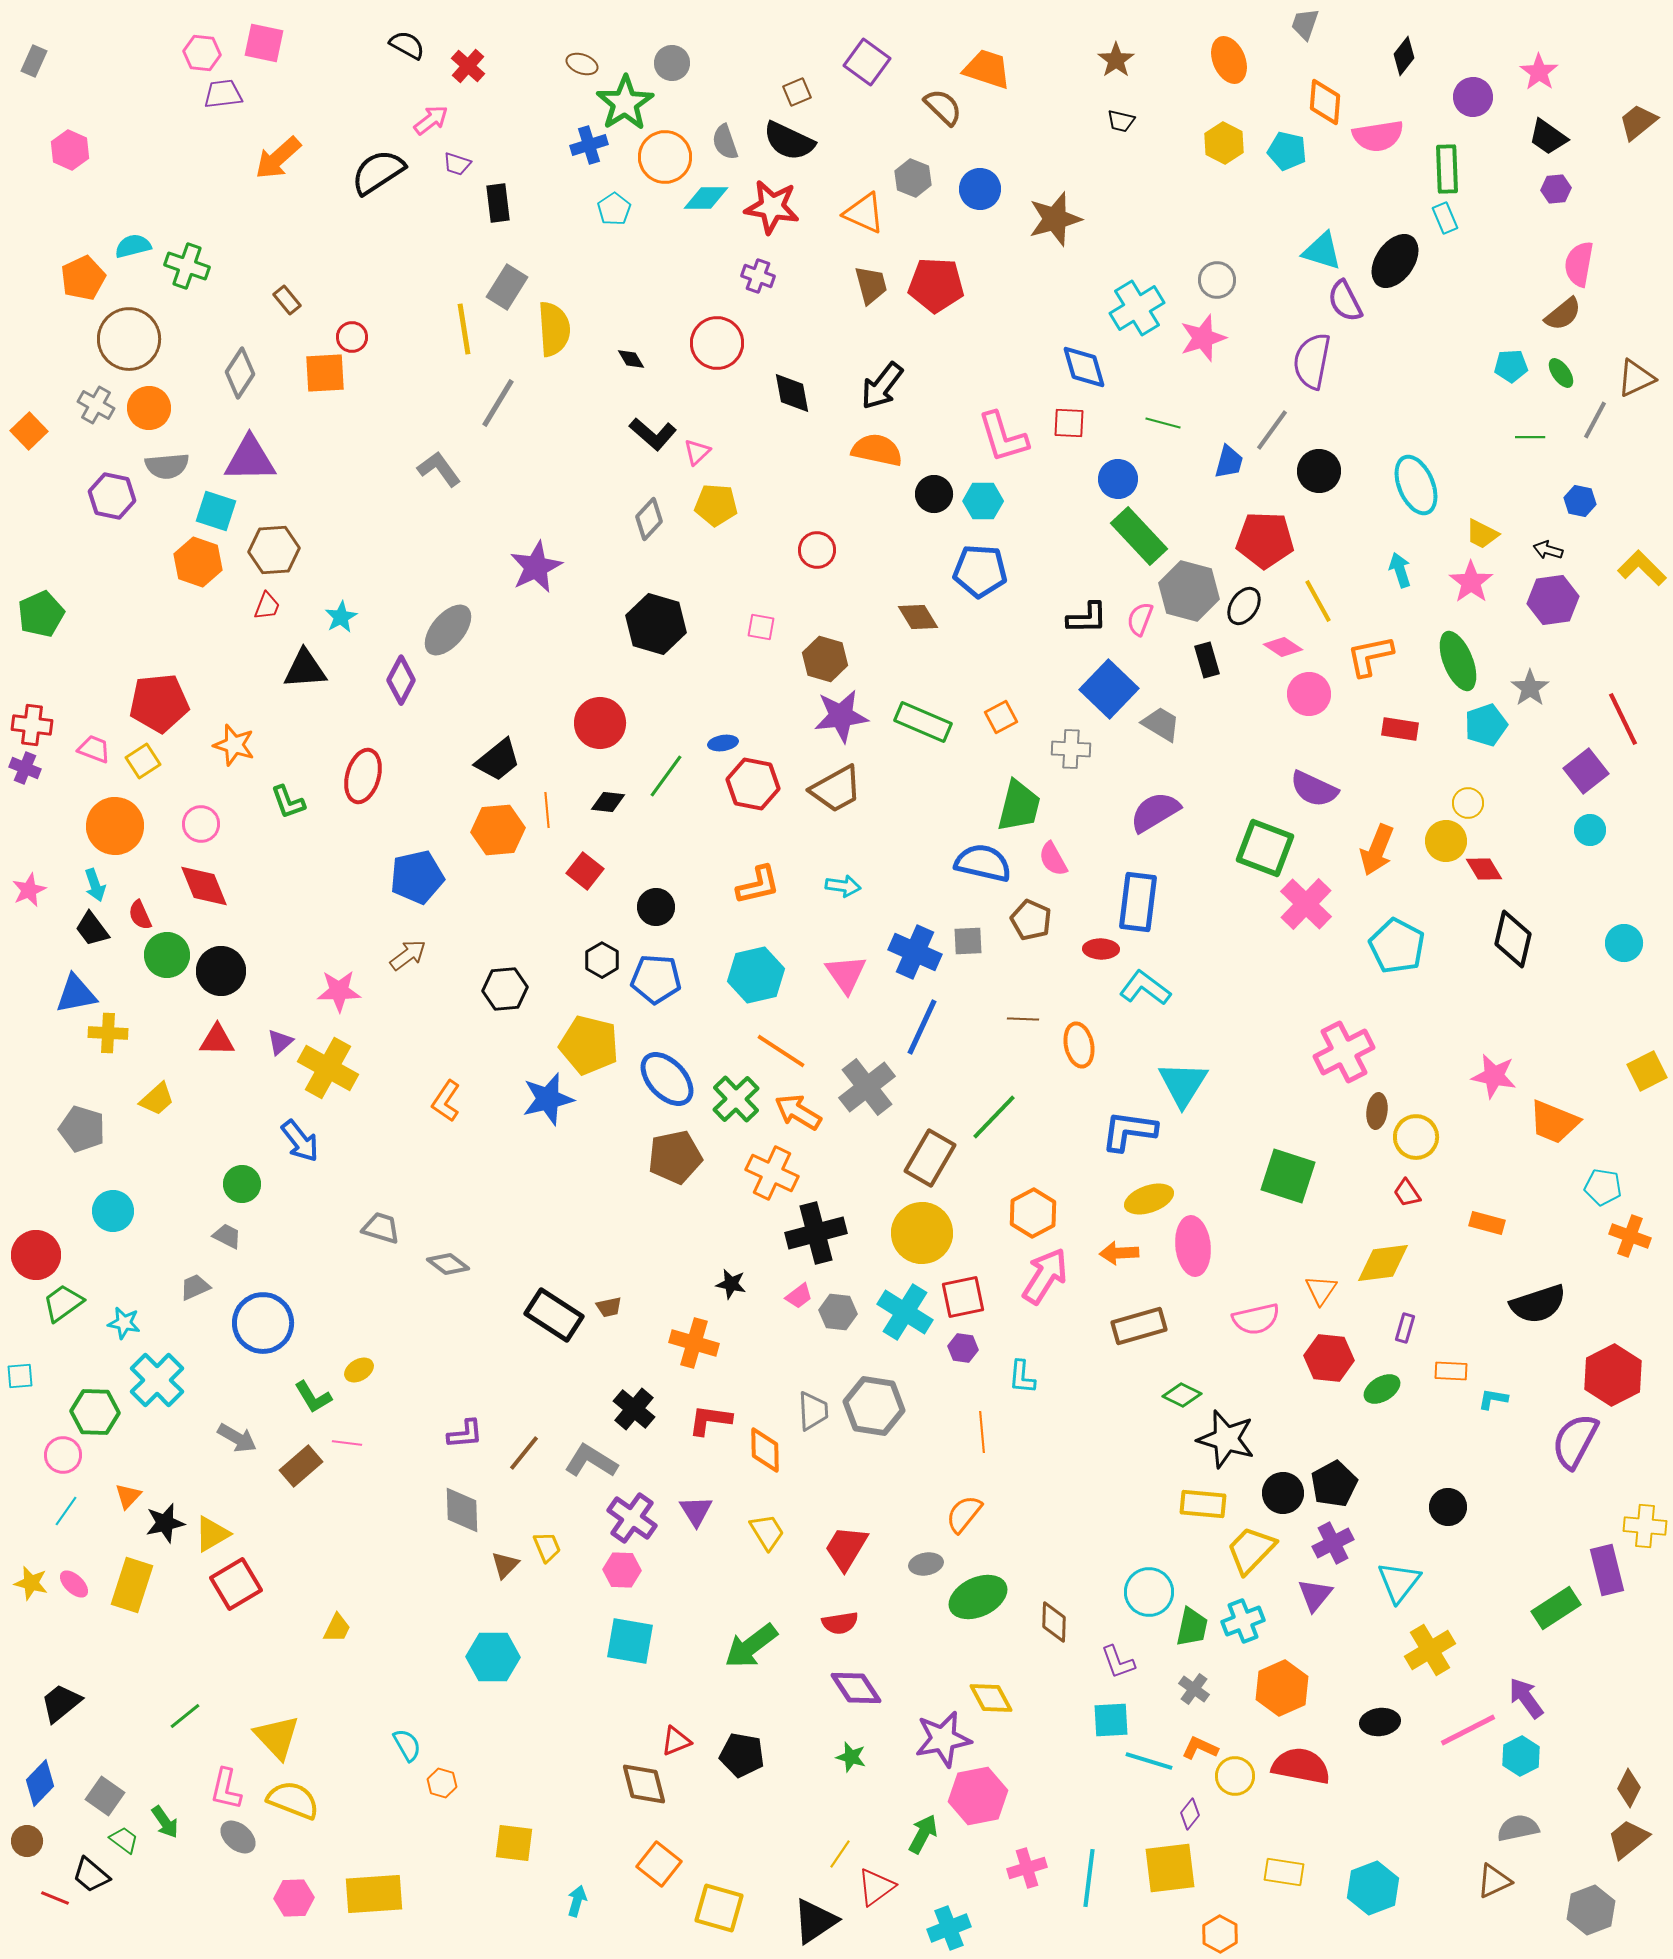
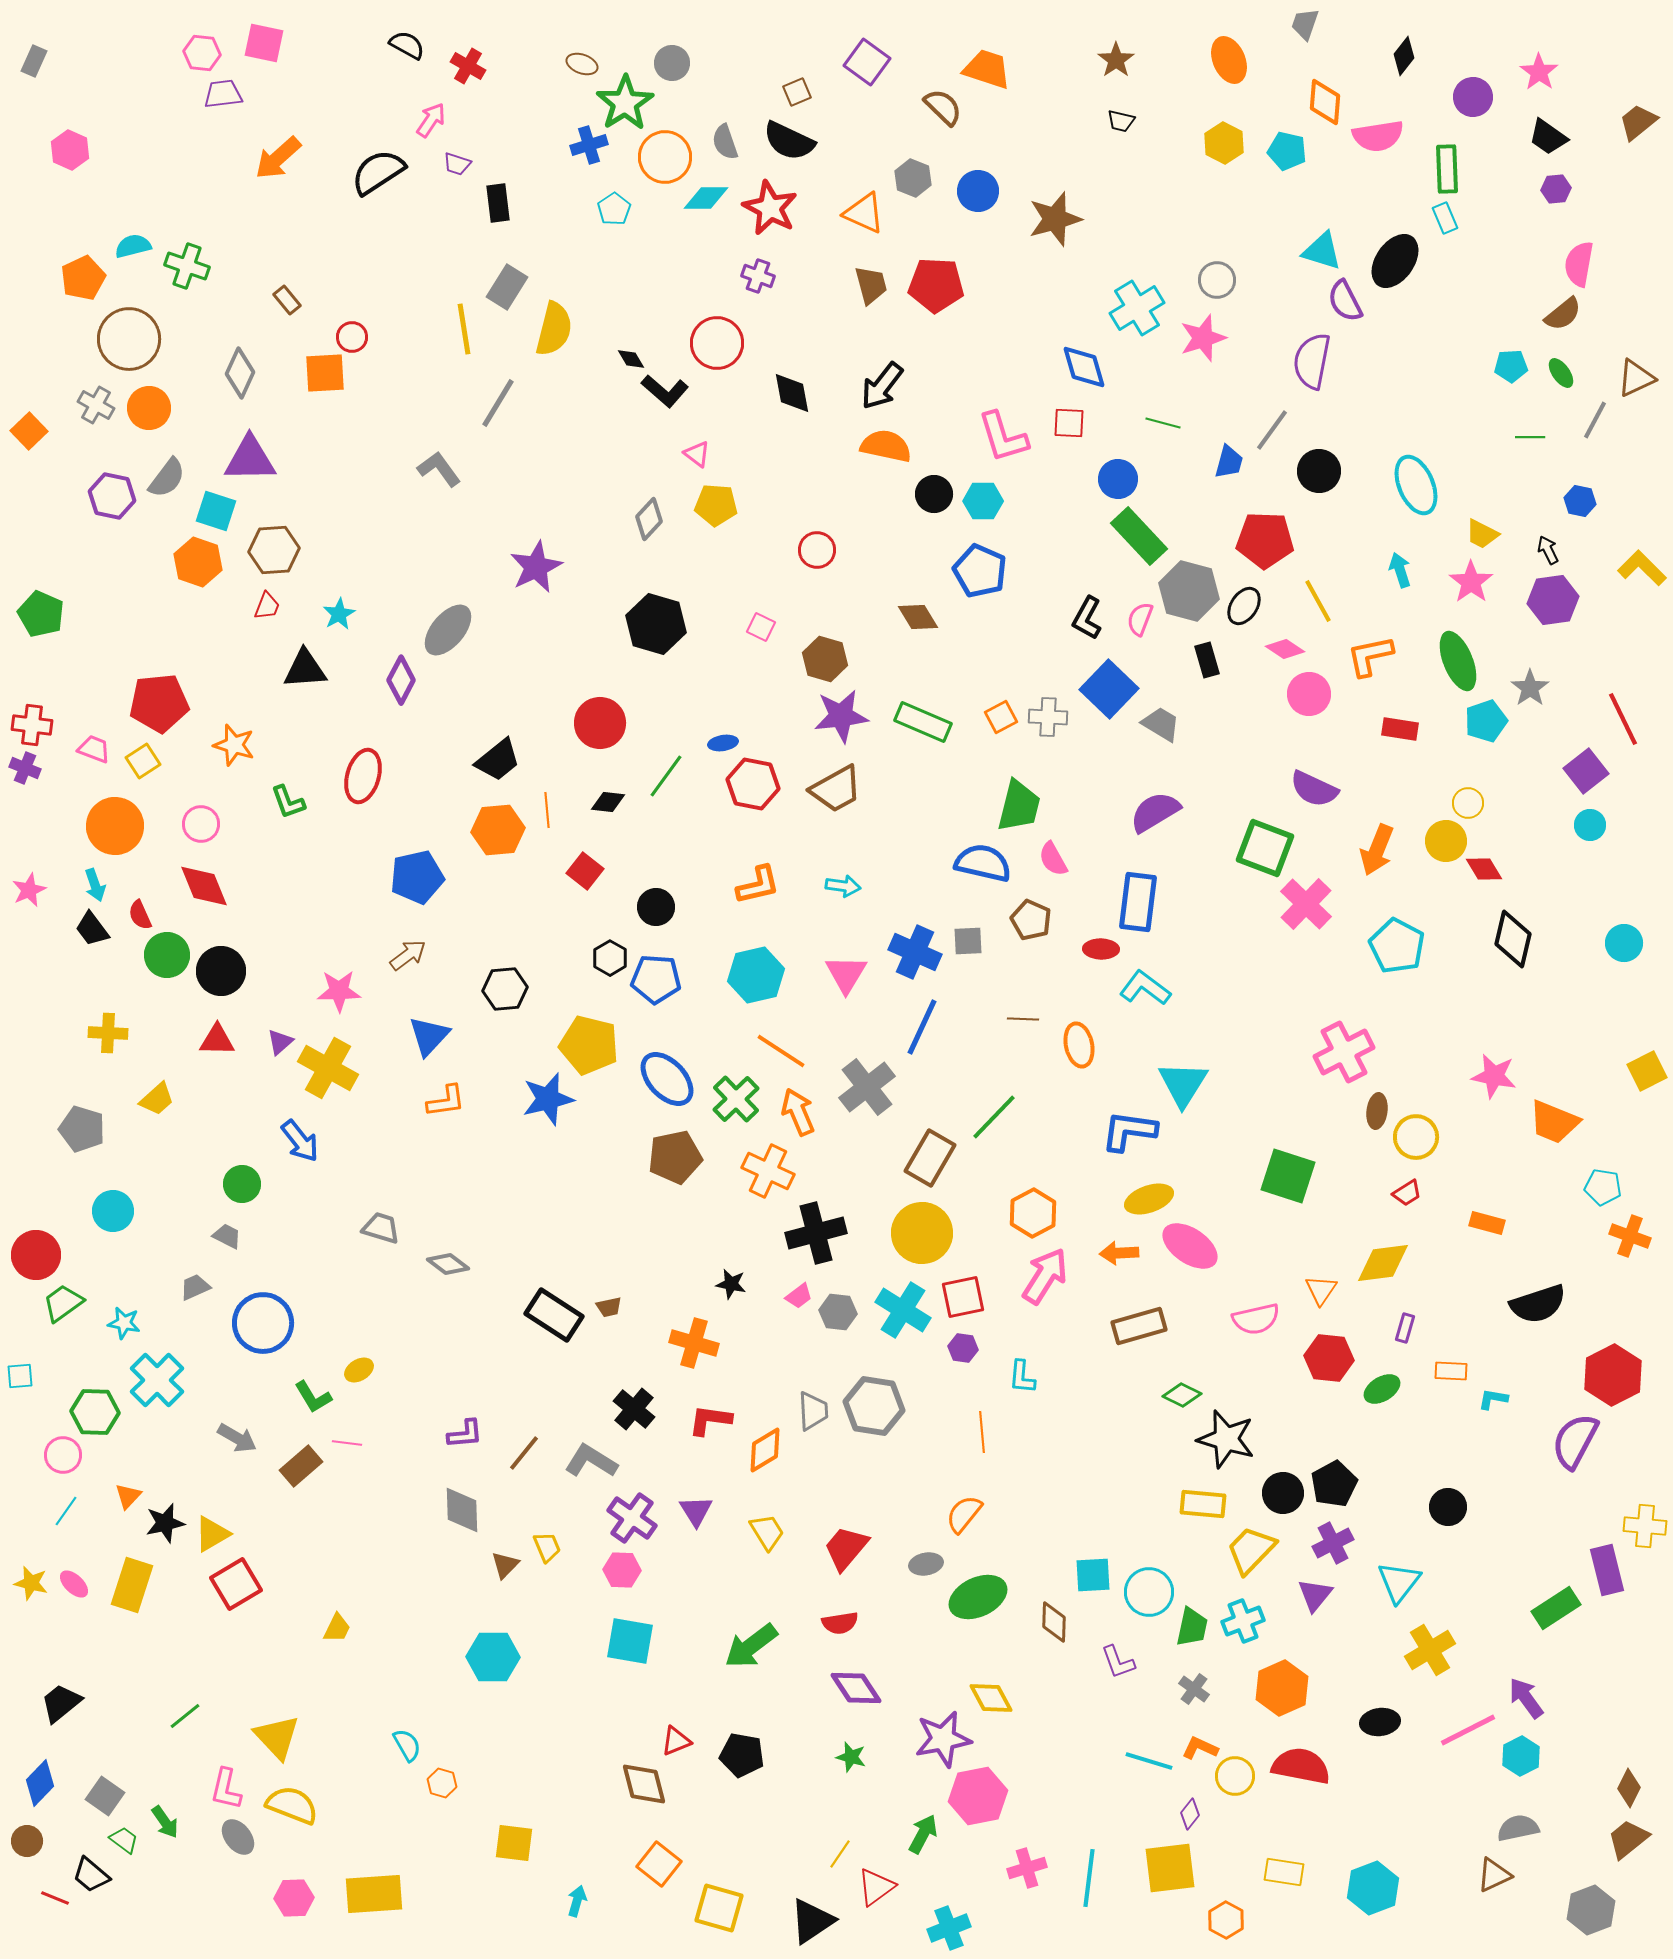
red cross at (468, 66): rotated 12 degrees counterclockwise
pink arrow at (431, 120): rotated 18 degrees counterclockwise
blue circle at (980, 189): moved 2 px left, 2 px down
red star at (772, 207): moved 2 px left, 1 px down; rotated 18 degrees clockwise
yellow semicircle at (554, 329): rotated 18 degrees clockwise
gray diamond at (240, 373): rotated 9 degrees counterclockwise
black L-shape at (653, 434): moved 12 px right, 43 px up
orange semicircle at (877, 450): moved 9 px right, 4 px up
pink triangle at (697, 452): moved 2 px down; rotated 40 degrees counterclockwise
gray semicircle at (167, 466): moved 12 px down; rotated 48 degrees counterclockwise
black arrow at (1548, 550): rotated 48 degrees clockwise
blue pentagon at (980, 571): rotated 20 degrees clockwise
green pentagon at (41, 614): rotated 24 degrees counterclockwise
cyan star at (341, 617): moved 2 px left, 3 px up
black L-shape at (1087, 618): rotated 120 degrees clockwise
pink square at (761, 627): rotated 16 degrees clockwise
pink diamond at (1283, 647): moved 2 px right, 2 px down
cyan pentagon at (1486, 725): moved 4 px up
gray cross at (1071, 749): moved 23 px left, 32 px up
cyan circle at (1590, 830): moved 5 px up
black hexagon at (602, 960): moved 8 px right, 2 px up
pink triangle at (846, 974): rotated 6 degrees clockwise
blue triangle at (76, 994): moved 353 px right, 42 px down; rotated 36 degrees counterclockwise
orange L-shape at (446, 1101): rotated 132 degrees counterclockwise
orange arrow at (798, 1112): rotated 36 degrees clockwise
orange cross at (772, 1173): moved 4 px left, 2 px up
red trapezoid at (1407, 1193): rotated 88 degrees counterclockwise
pink ellipse at (1193, 1246): moved 3 px left; rotated 50 degrees counterclockwise
cyan cross at (905, 1312): moved 2 px left, 2 px up
orange diamond at (765, 1450): rotated 60 degrees clockwise
red trapezoid at (846, 1548): rotated 9 degrees clockwise
cyan square at (1111, 1720): moved 18 px left, 145 px up
yellow semicircle at (293, 1800): moved 1 px left, 5 px down
gray ellipse at (238, 1837): rotated 12 degrees clockwise
brown triangle at (1494, 1881): moved 6 px up
black triangle at (815, 1921): moved 3 px left
orange hexagon at (1220, 1934): moved 6 px right, 14 px up
